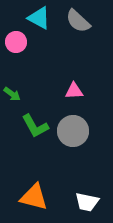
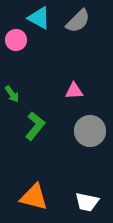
gray semicircle: rotated 88 degrees counterclockwise
pink circle: moved 2 px up
green arrow: rotated 18 degrees clockwise
green L-shape: rotated 112 degrees counterclockwise
gray circle: moved 17 px right
